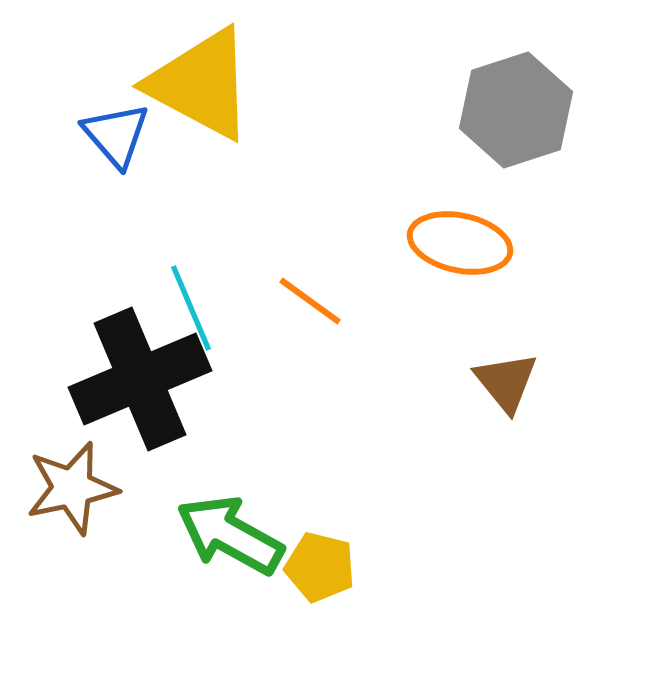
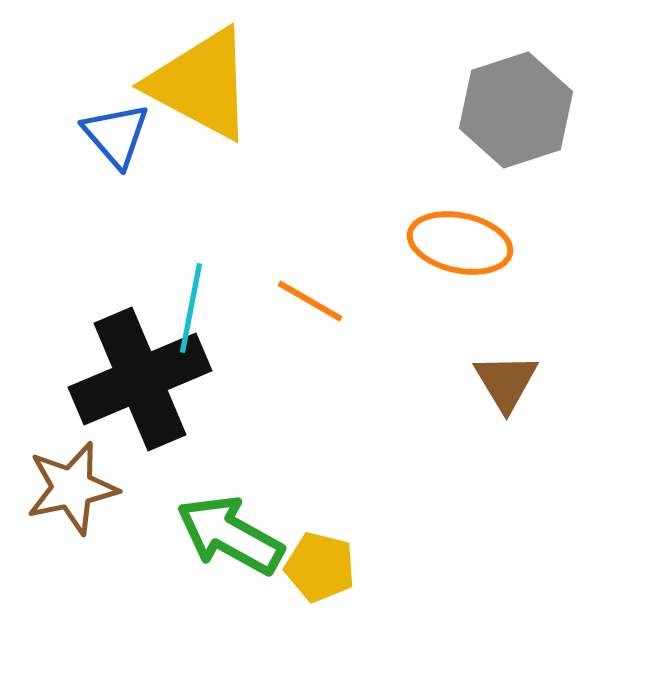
orange line: rotated 6 degrees counterclockwise
cyan line: rotated 34 degrees clockwise
brown triangle: rotated 8 degrees clockwise
